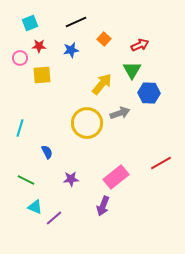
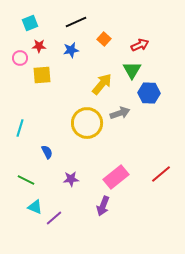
red line: moved 11 px down; rotated 10 degrees counterclockwise
